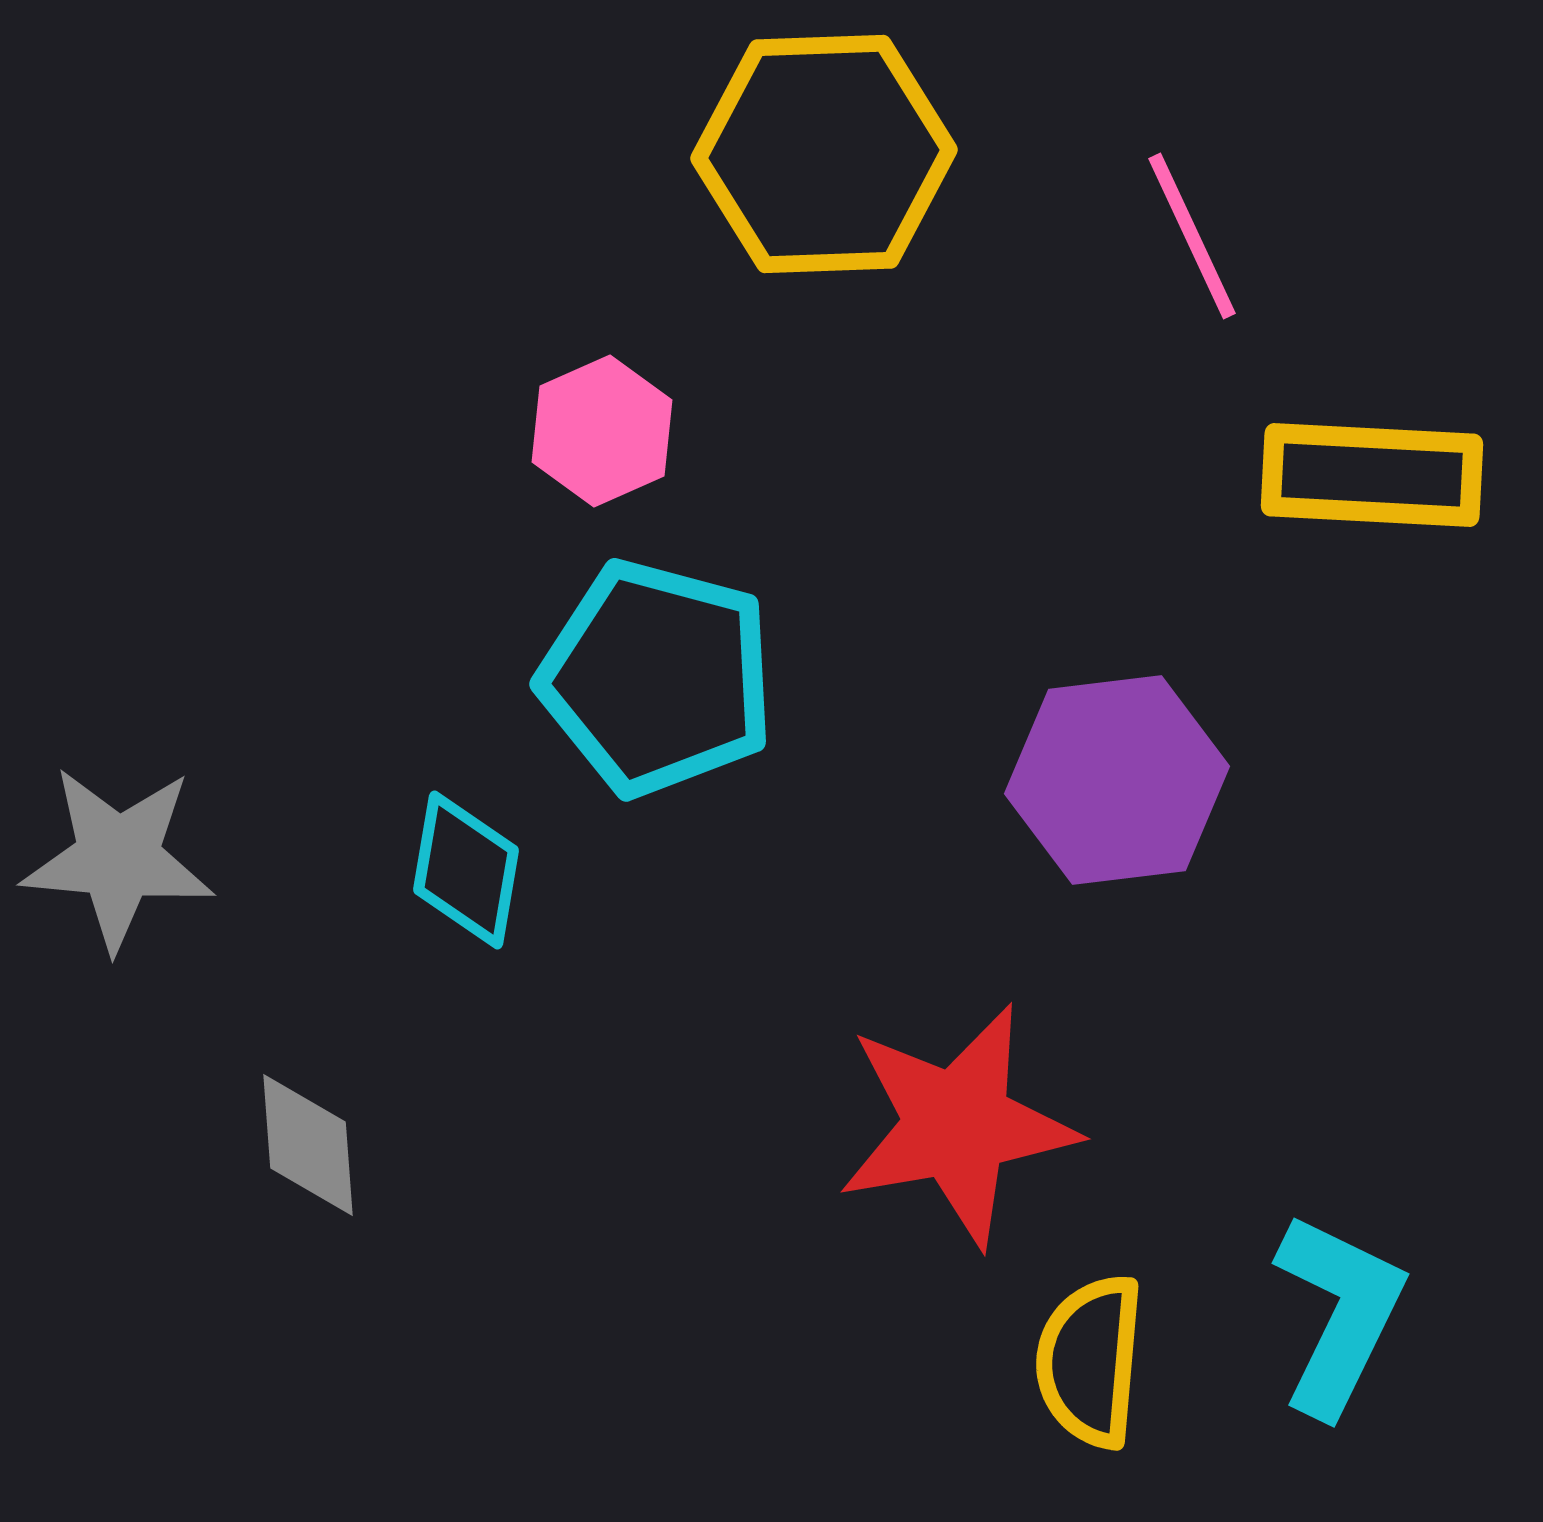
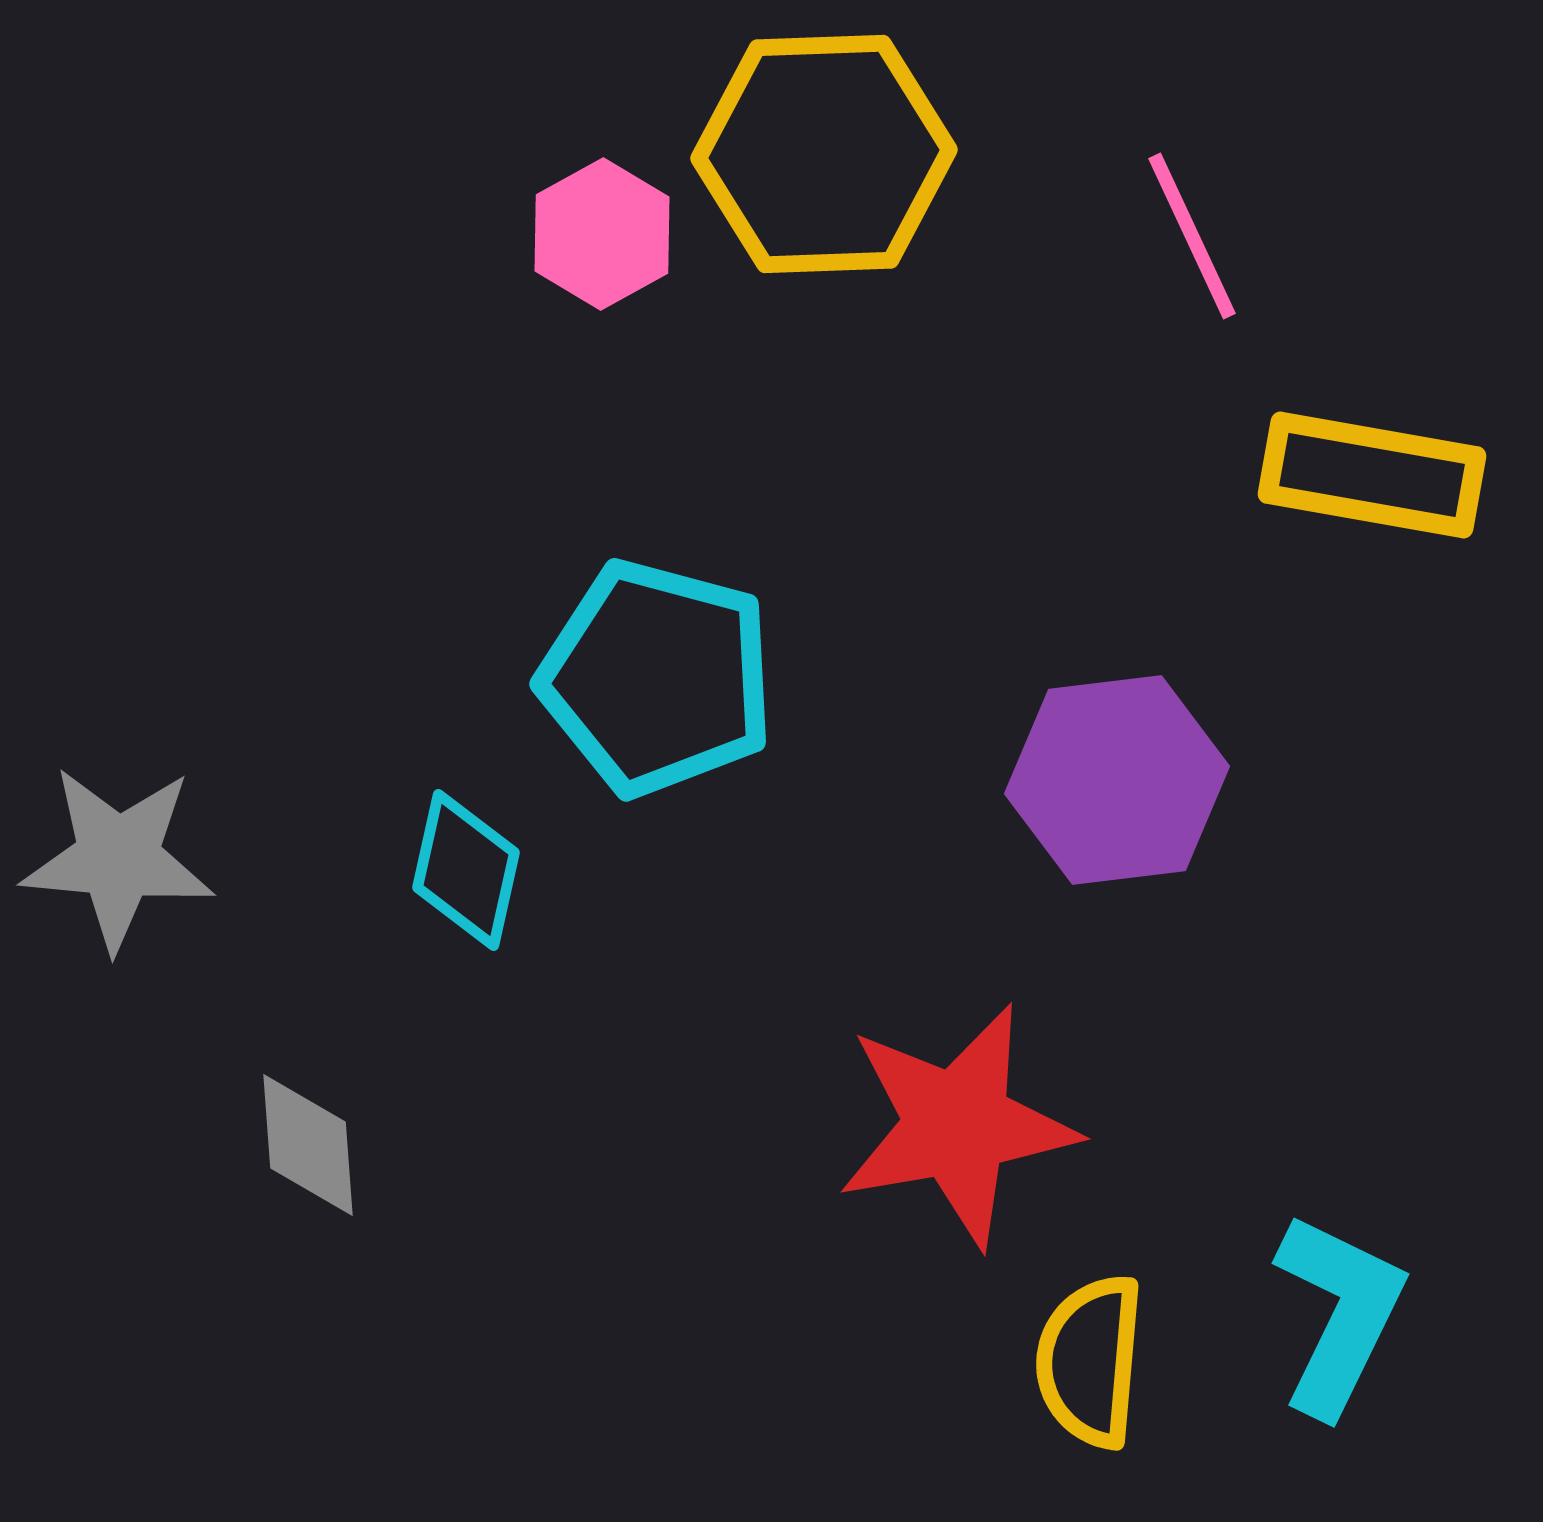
pink hexagon: moved 197 px up; rotated 5 degrees counterclockwise
yellow rectangle: rotated 7 degrees clockwise
cyan diamond: rotated 3 degrees clockwise
